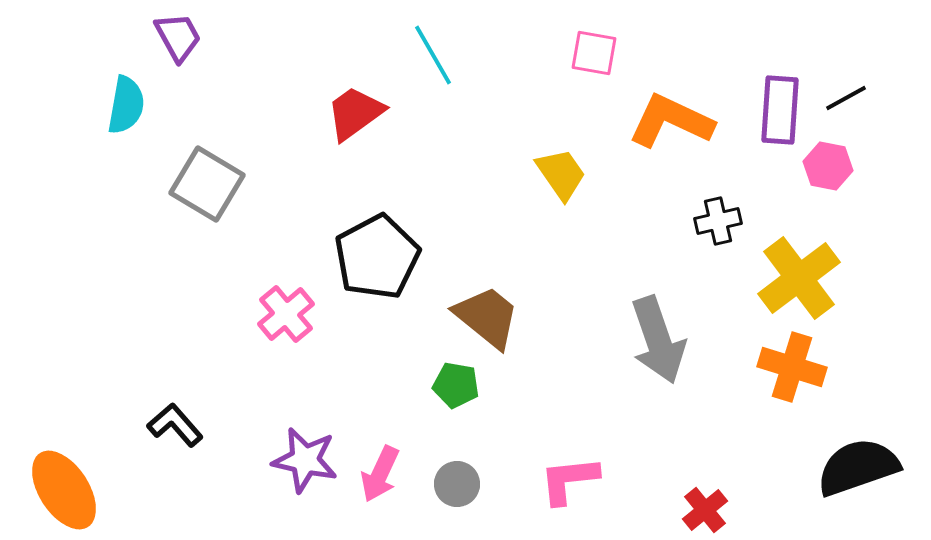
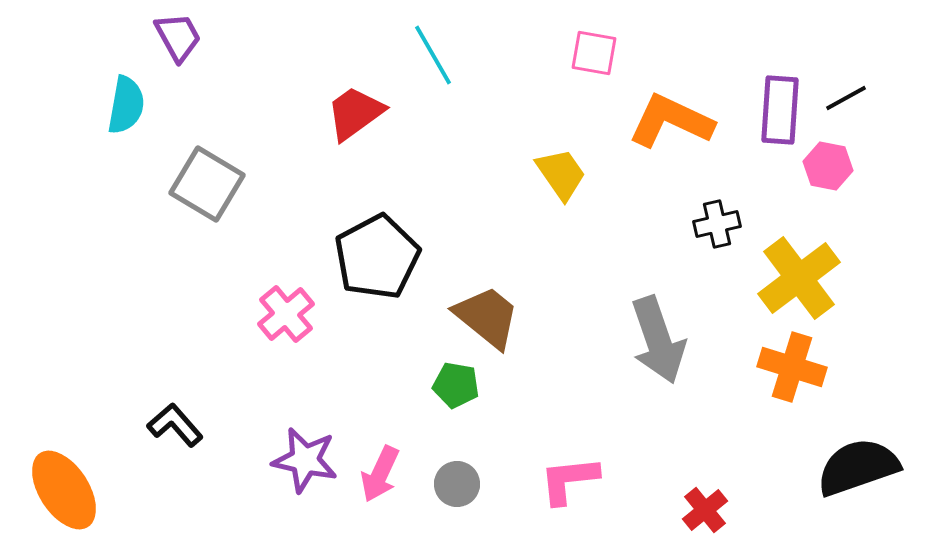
black cross: moved 1 px left, 3 px down
